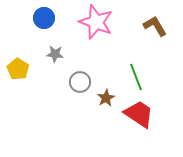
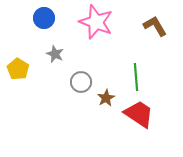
gray star: rotated 18 degrees clockwise
green line: rotated 16 degrees clockwise
gray circle: moved 1 px right
